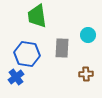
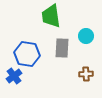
green trapezoid: moved 14 px right
cyan circle: moved 2 px left, 1 px down
blue cross: moved 2 px left, 1 px up
